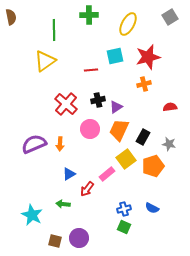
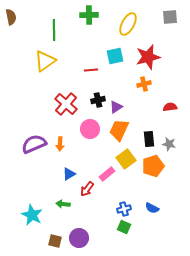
gray square: rotated 28 degrees clockwise
black rectangle: moved 6 px right, 2 px down; rotated 35 degrees counterclockwise
